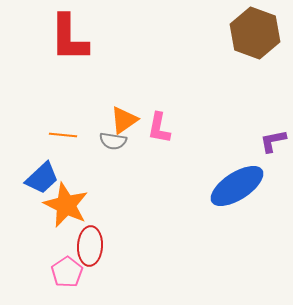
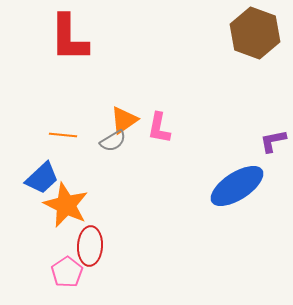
gray semicircle: rotated 40 degrees counterclockwise
